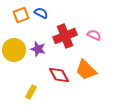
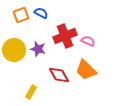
pink semicircle: moved 6 px left, 6 px down
